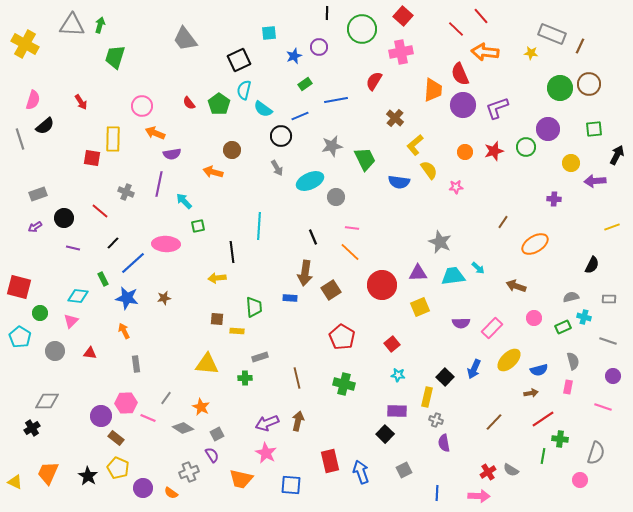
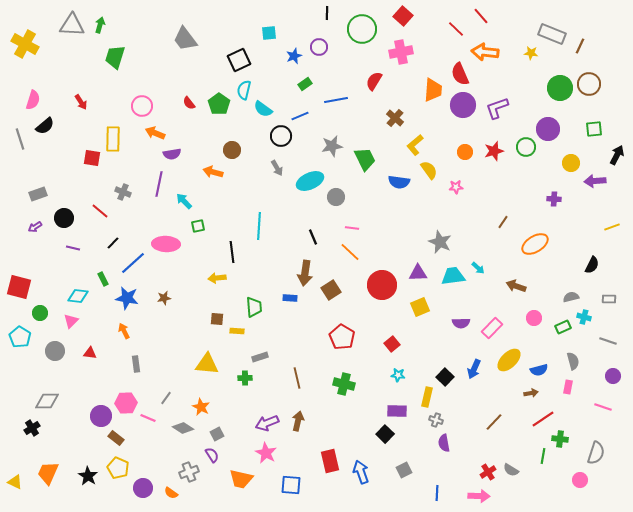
gray cross at (126, 192): moved 3 px left
